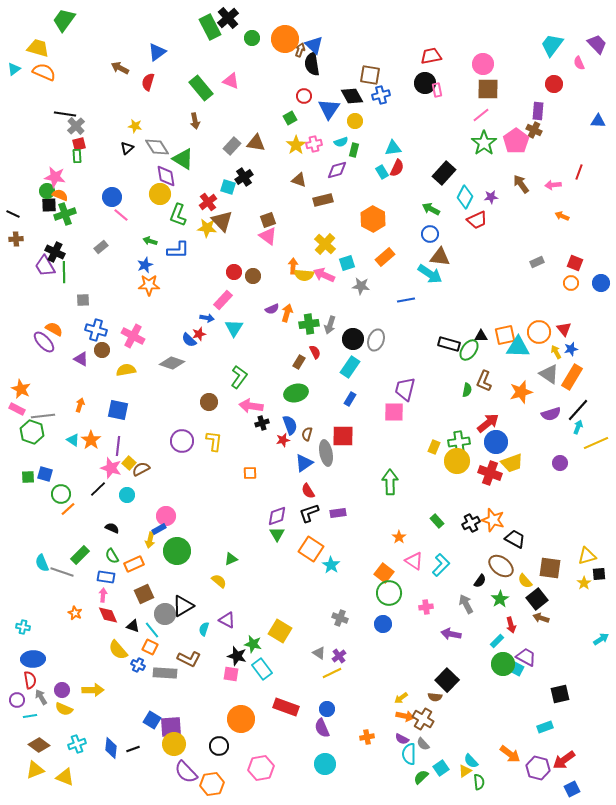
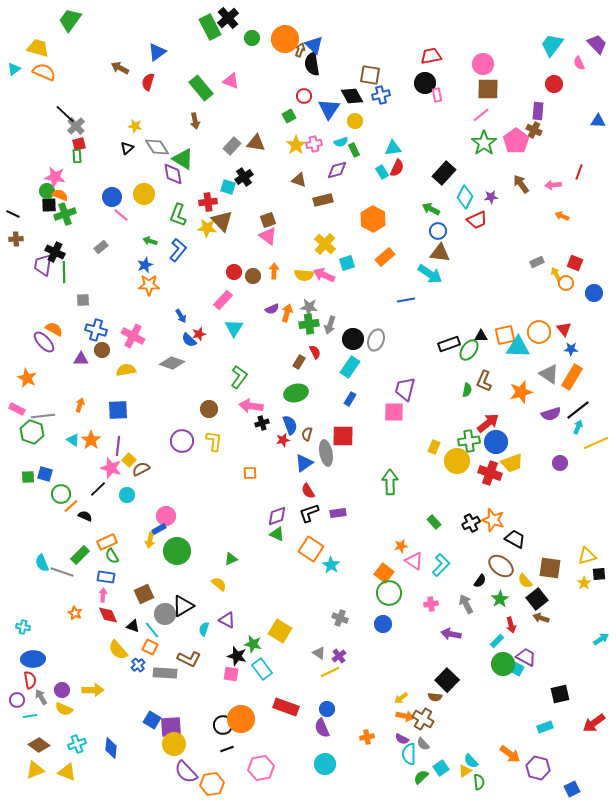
green trapezoid at (64, 20): moved 6 px right
pink rectangle at (437, 90): moved 5 px down
black line at (65, 114): rotated 35 degrees clockwise
green square at (290, 118): moved 1 px left, 2 px up
green rectangle at (354, 150): rotated 40 degrees counterclockwise
purple diamond at (166, 176): moved 7 px right, 2 px up
yellow circle at (160, 194): moved 16 px left
red cross at (208, 202): rotated 30 degrees clockwise
blue circle at (430, 234): moved 8 px right, 3 px up
blue L-shape at (178, 250): rotated 50 degrees counterclockwise
brown triangle at (440, 257): moved 4 px up
purple trapezoid at (45, 266): moved 2 px left, 1 px up; rotated 40 degrees clockwise
orange arrow at (293, 266): moved 19 px left, 5 px down
orange circle at (571, 283): moved 5 px left
blue circle at (601, 283): moved 7 px left, 10 px down
gray star at (361, 286): moved 52 px left, 21 px down
blue arrow at (207, 318): moved 26 px left, 2 px up; rotated 48 degrees clockwise
black rectangle at (449, 344): rotated 35 degrees counterclockwise
blue star at (571, 349): rotated 16 degrees clockwise
yellow arrow at (556, 352): moved 78 px up
purple triangle at (81, 359): rotated 28 degrees counterclockwise
orange star at (21, 389): moved 6 px right, 11 px up
brown circle at (209, 402): moved 7 px down
blue square at (118, 410): rotated 15 degrees counterclockwise
black line at (578, 410): rotated 10 degrees clockwise
green cross at (459, 442): moved 10 px right, 1 px up
yellow square at (129, 463): moved 3 px up
orange line at (68, 509): moved 3 px right, 3 px up
green rectangle at (437, 521): moved 3 px left, 1 px down
black semicircle at (112, 528): moved 27 px left, 12 px up
green triangle at (277, 534): rotated 35 degrees counterclockwise
orange star at (399, 537): moved 2 px right, 9 px down; rotated 24 degrees clockwise
orange rectangle at (134, 564): moved 27 px left, 22 px up
yellow semicircle at (219, 581): moved 3 px down
pink cross at (426, 607): moved 5 px right, 3 px up
blue cross at (138, 665): rotated 24 degrees clockwise
yellow line at (332, 673): moved 2 px left, 1 px up
black circle at (219, 746): moved 4 px right, 21 px up
black line at (133, 749): moved 94 px right
red arrow at (564, 760): moved 30 px right, 37 px up
yellow triangle at (65, 777): moved 2 px right, 5 px up
